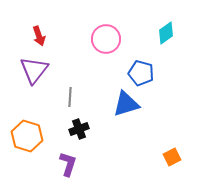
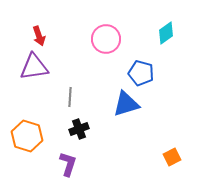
purple triangle: moved 3 px up; rotated 44 degrees clockwise
